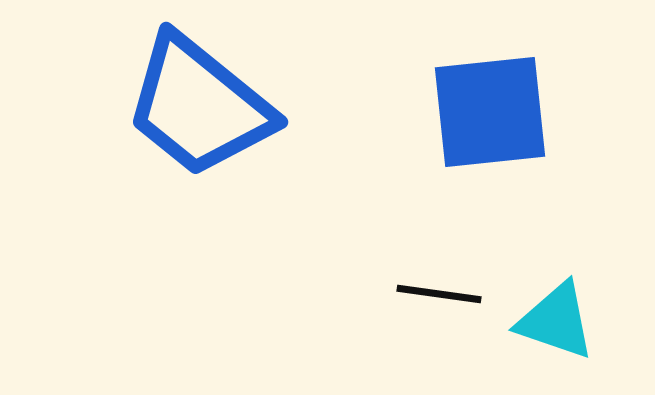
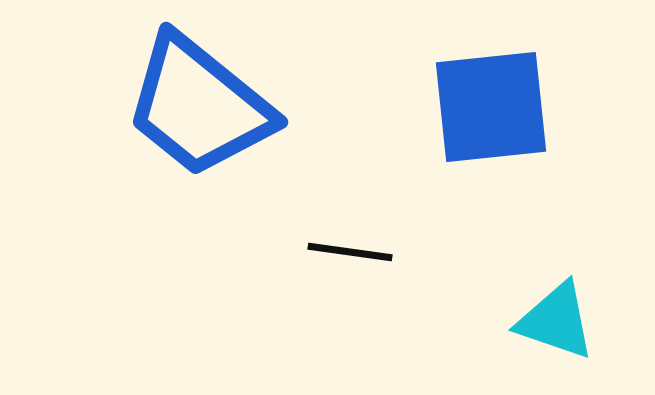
blue square: moved 1 px right, 5 px up
black line: moved 89 px left, 42 px up
